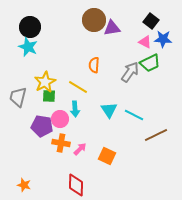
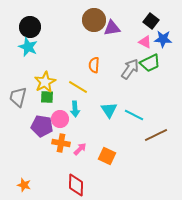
gray arrow: moved 3 px up
green square: moved 2 px left, 1 px down
